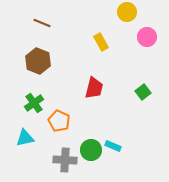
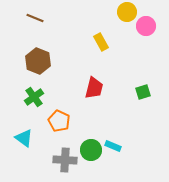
brown line: moved 7 px left, 5 px up
pink circle: moved 1 px left, 11 px up
green square: rotated 21 degrees clockwise
green cross: moved 6 px up
cyan triangle: moved 1 px left; rotated 48 degrees clockwise
